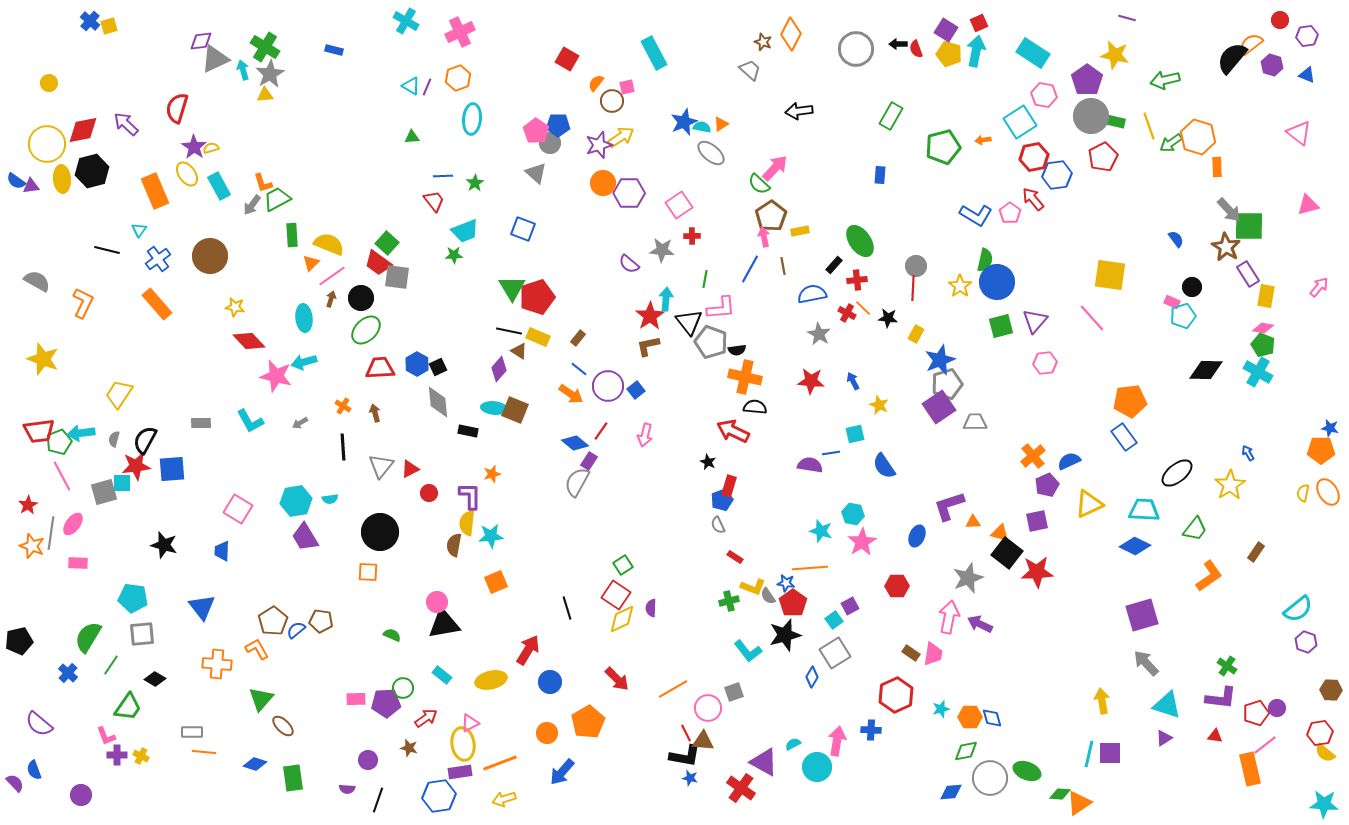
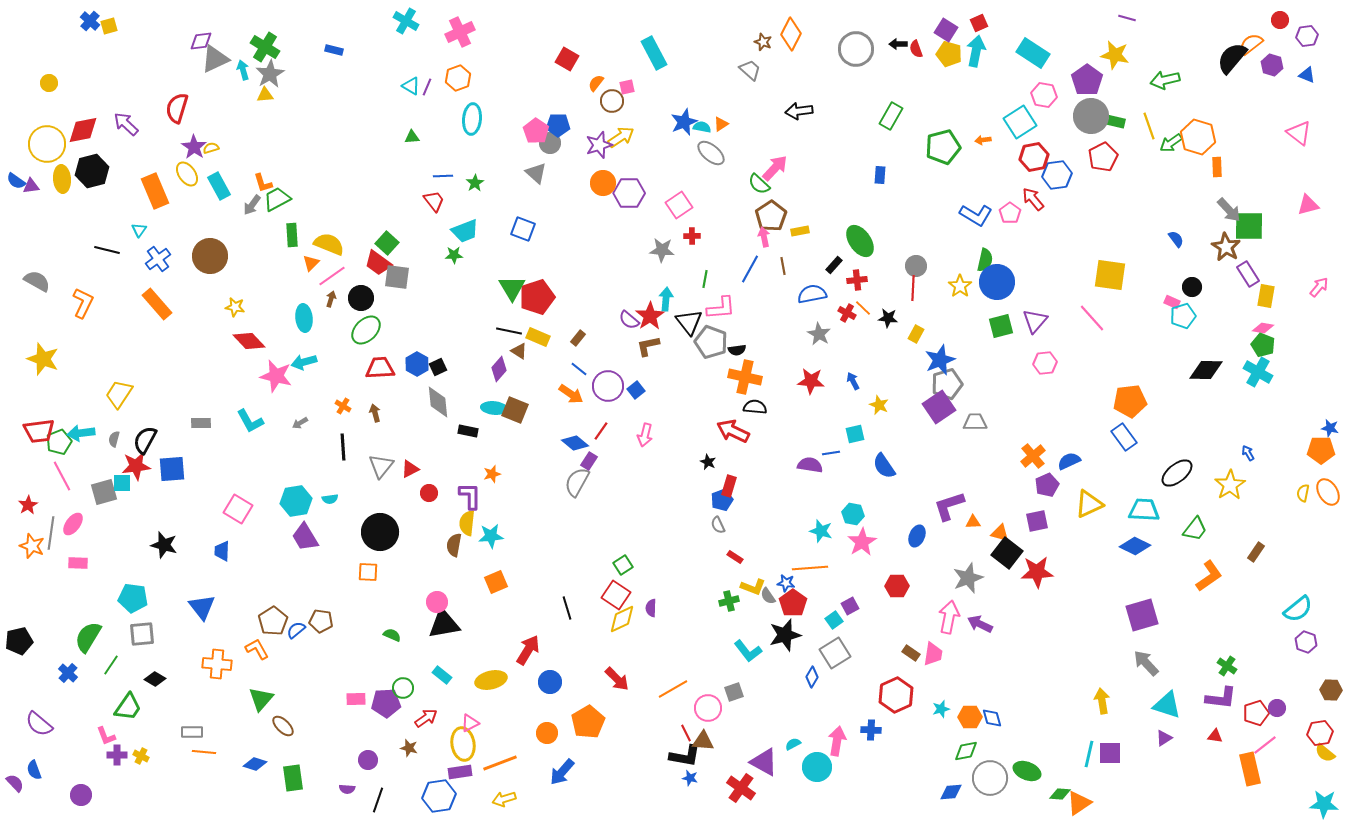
purple semicircle at (629, 264): moved 56 px down
